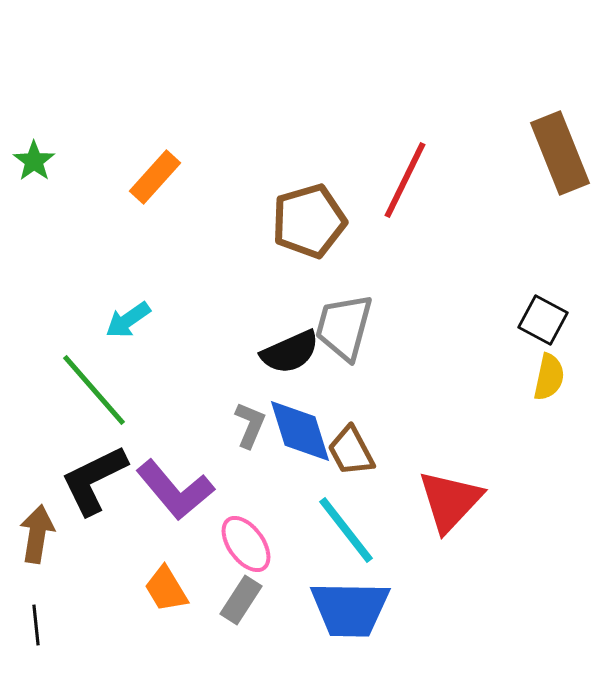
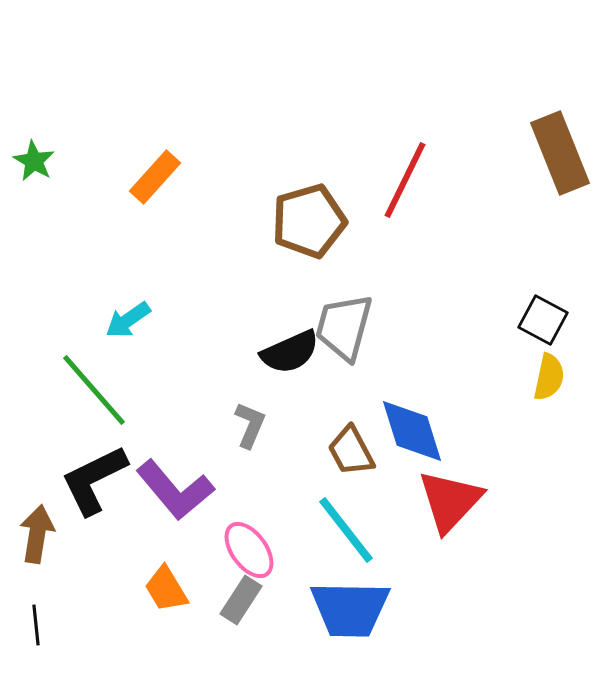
green star: rotated 6 degrees counterclockwise
blue diamond: moved 112 px right
pink ellipse: moved 3 px right, 6 px down
